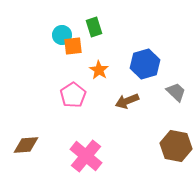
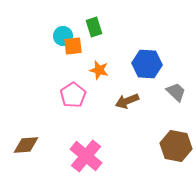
cyan circle: moved 1 px right, 1 px down
blue hexagon: moved 2 px right; rotated 20 degrees clockwise
orange star: rotated 18 degrees counterclockwise
